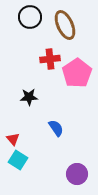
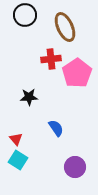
black circle: moved 5 px left, 2 px up
brown ellipse: moved 2 px down
red cross: moved 1 px right
red triangle: moved 3 px right
purple circle: moved 2 px left, 7 px up
